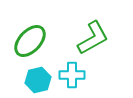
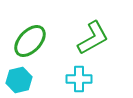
cyan cross: moved 7 px right, 4 px down
cyan hexagon: moved 19 px left
